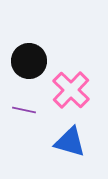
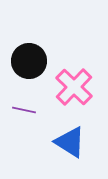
pink cross: moved 3 px right, 3 px up
blue triangle: rotated 16 degrees clockwise
